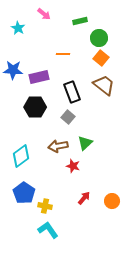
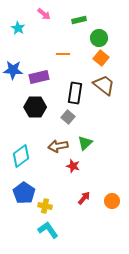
green rectangle: moved 1 px left, 1 px up
black rectangle: moved 3 px right, 1 px down; rotated 30 degrees clockwise
